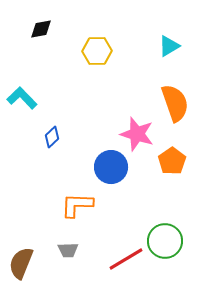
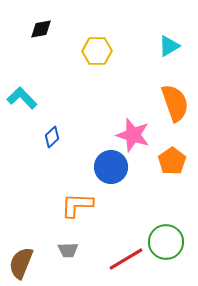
pink star: moved 4 px left, 1 px down
green circle: moved 1 px right, 1 px down
